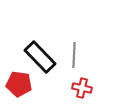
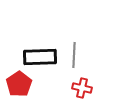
black rectangle: rotated 48 degrees counterclockwise
red pentagon: rotated 30 degrees clockwise
